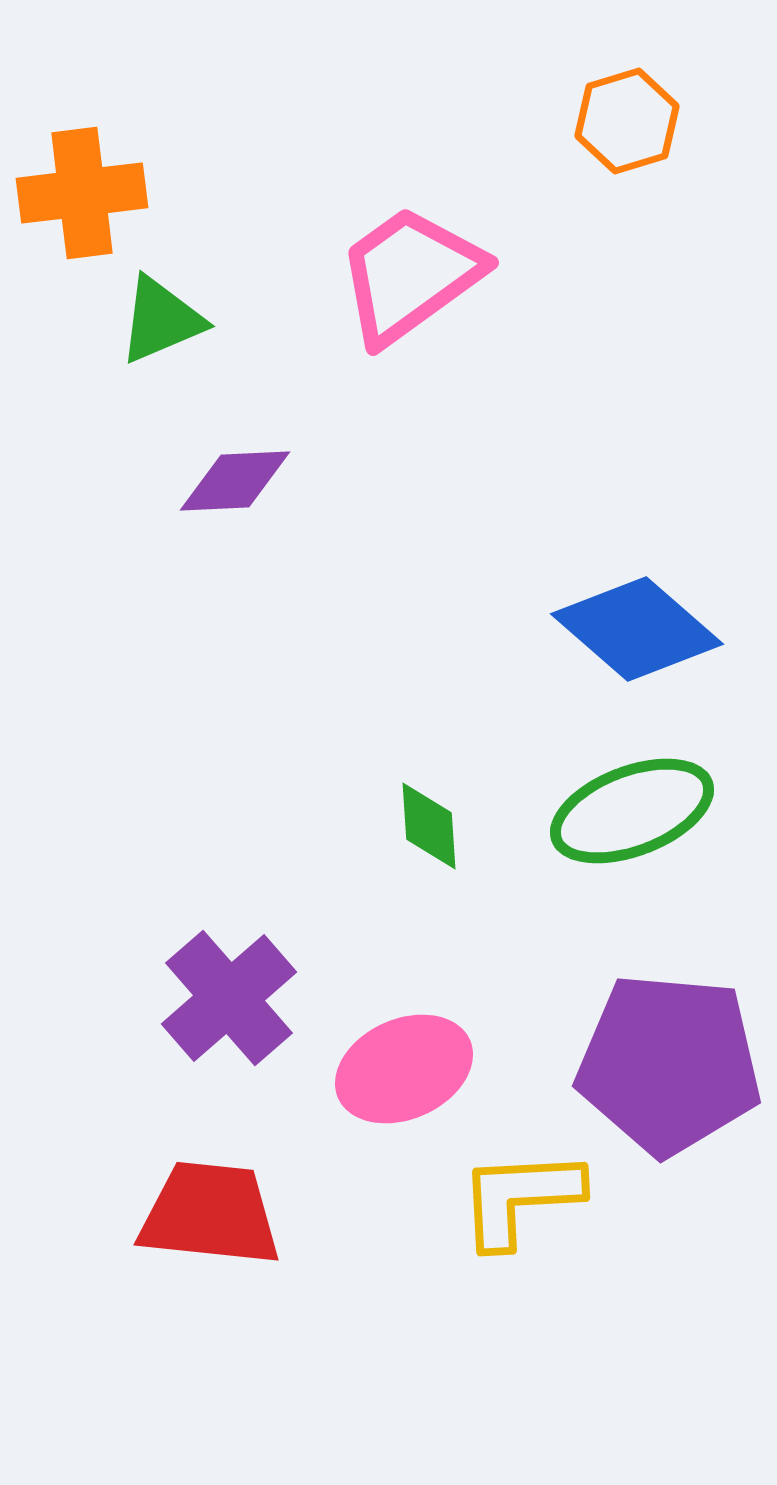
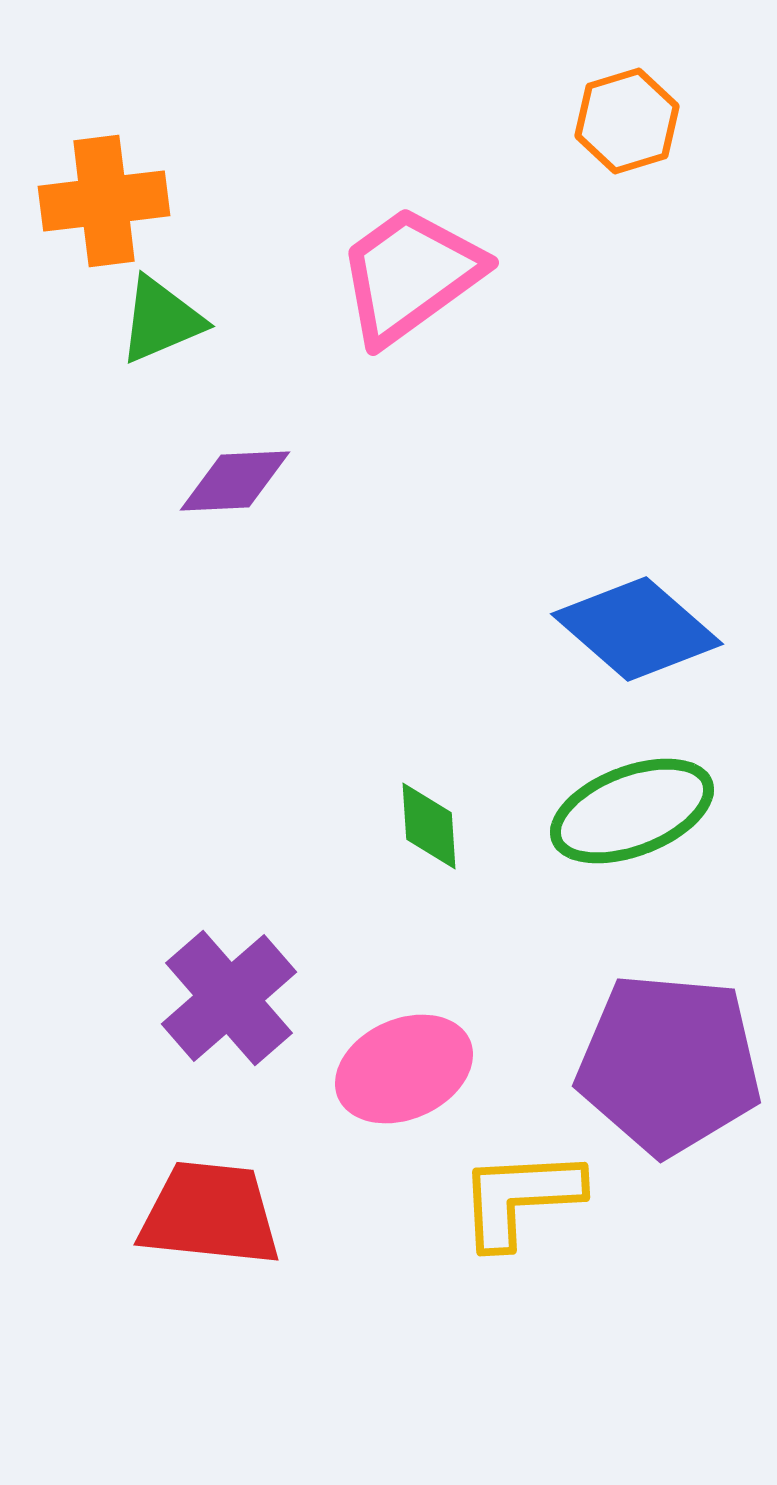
orange cross: moved 22 px right, 8 px down
